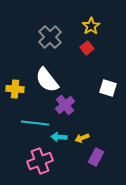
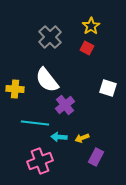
red square: rotated 24 degrees counterclockwise
